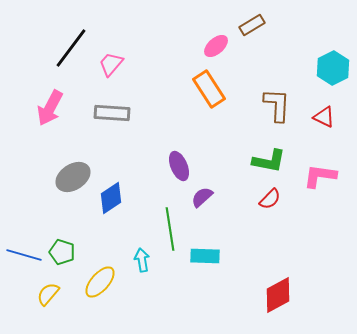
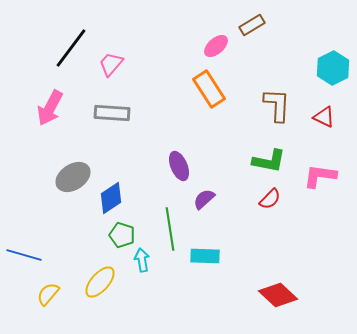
purple semicircle: moved 2 px right, 2 px down
green pentagon: moved 60 px right, 17 px up
red diamond: rotated 72 degrees clockwise
